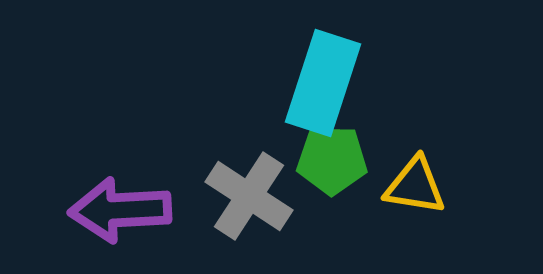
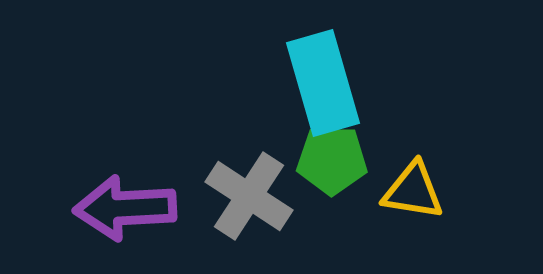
cyan rectangle: rotated 34 degrees counterclockwise
yellow triangle: moved 2 px left, 5 px down
purple arrow: moved 5 px right, 2 px up
